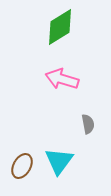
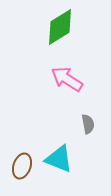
pink arrow: moved 5 px right; rotated 16 degrees clockwise
cyan triangle: moved 2 px up; rotated 44 degrees counterclockwise
brown ellipse: rotated 10 degrees counterclockwise
